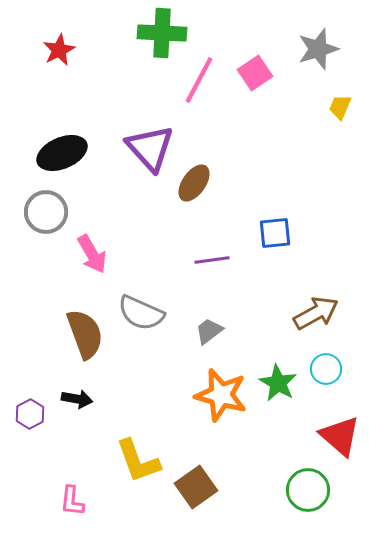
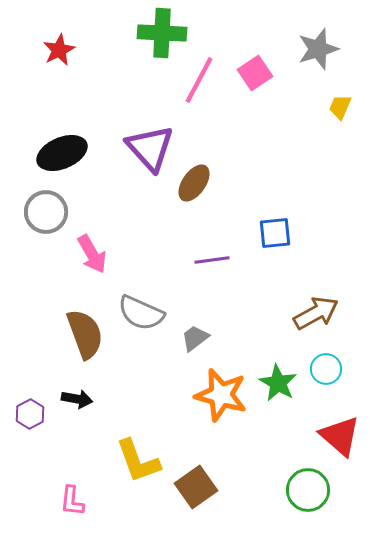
gray trapezoid: moved 14 px left, 7 px down
